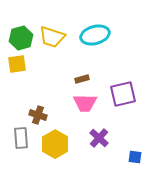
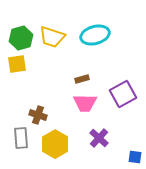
purple square: rotated 16 degrees counterclockwise
